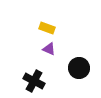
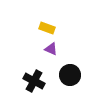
purple triangle: moved 2 px right
black circle: moved 9 px left, 7 px down
